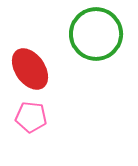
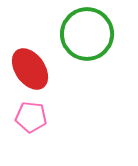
green circle: moved 9 px left
